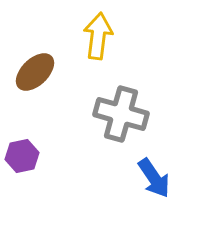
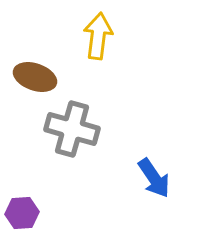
brown ellipse: moved 5 px down; rotated 63 degrees clockwise
gray cross: moved 49 px left, 15 px down
purple hexagon: moved 57 px down; rotated 8 degrees clockwise
